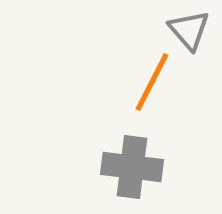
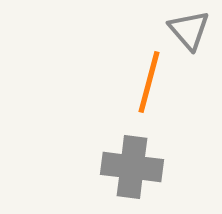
orange line: moved 3 px left; rotated 12 degrees counterclockwise
